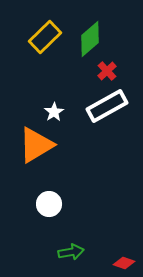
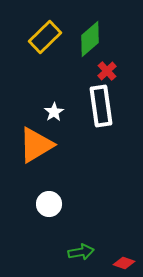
white rectangle: moved 6 px left; rotated 69 degrees counterclockwise
green arrow: moved 10 px right
